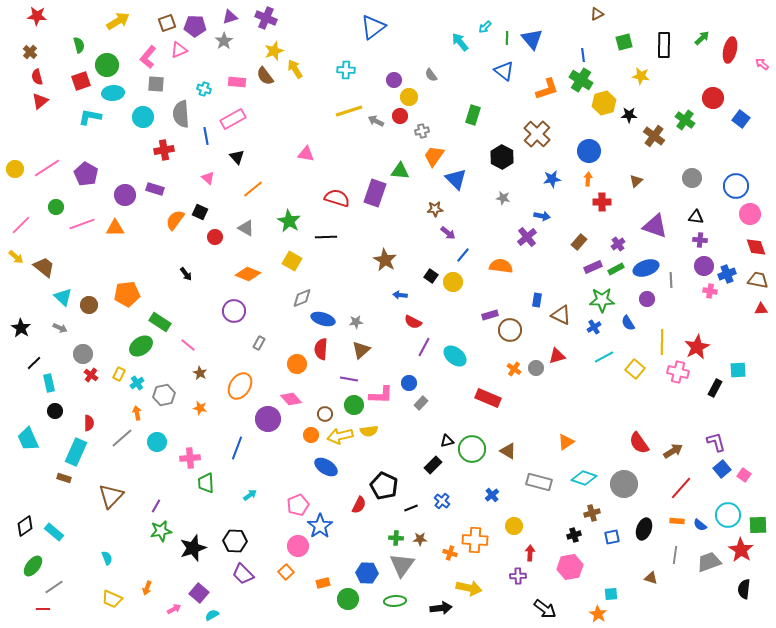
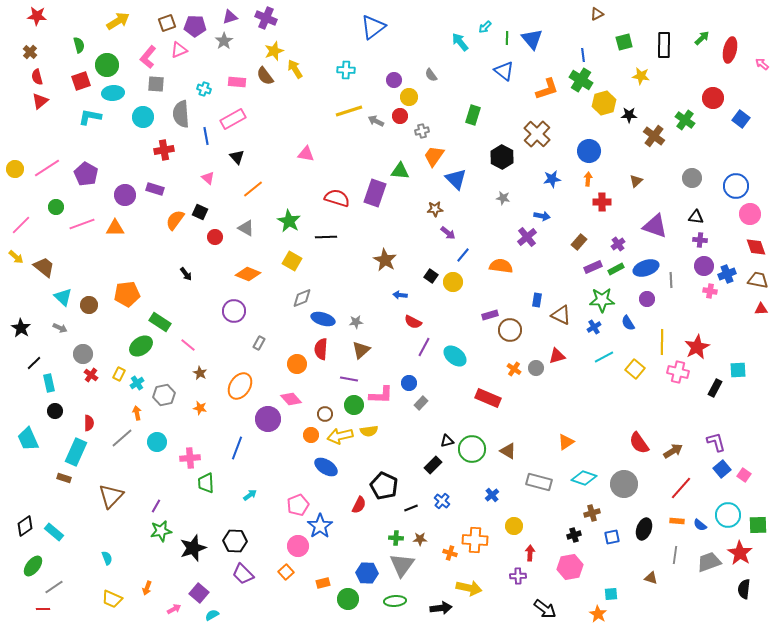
red star at (741, 550): moved 1 px left, 3 px down
